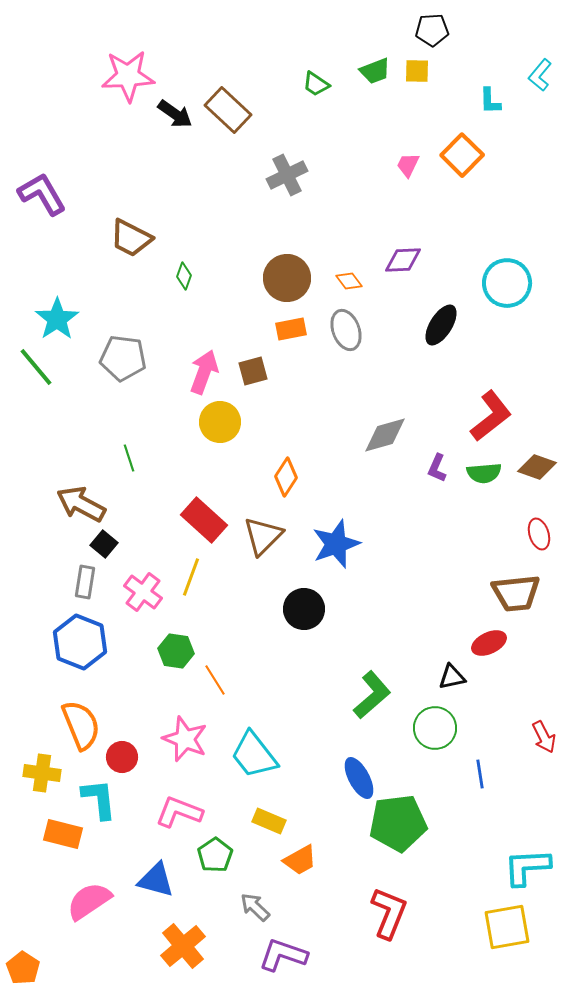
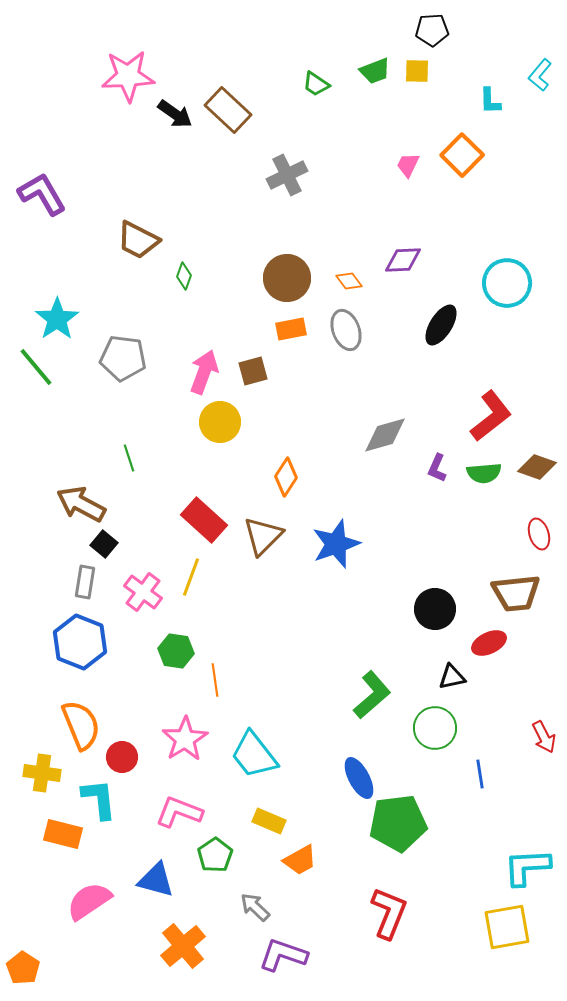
brown trapezoid at (131, 238): moved 7 px right, 2 px down
black circle at (304, 609): moved 131 px right
orange line at (215, 680): rotated 24 degrees clockwise
pink star at (185, 739): rotated 18 degrees clockwise
